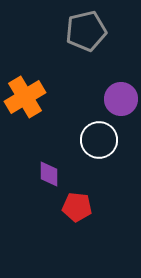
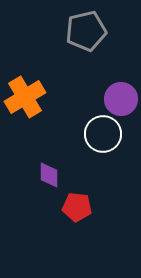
white circle: moved 4 px right, 6 px up
purple diamond: moved 1 px down
